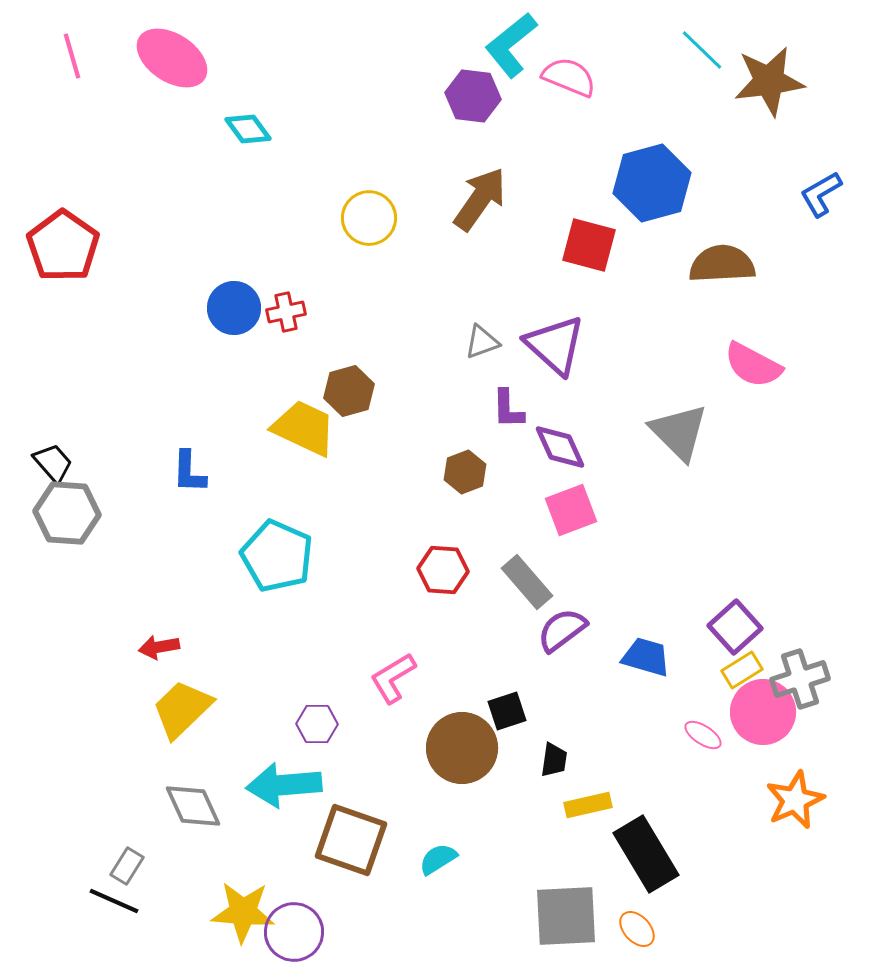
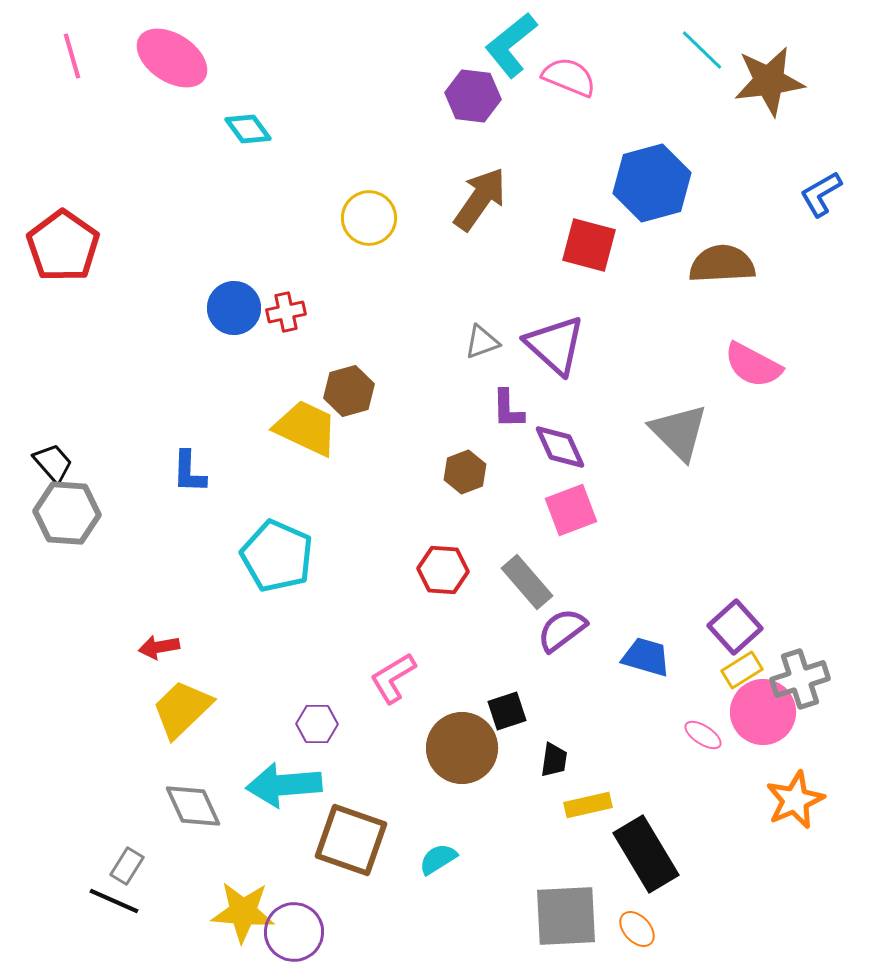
yellow trapezoid at (304, 428): moved 2 px right
